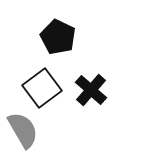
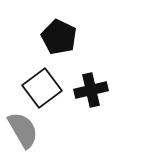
black pentagon: moved 1 px right
black cross: rotated 36 degrees clockwise
